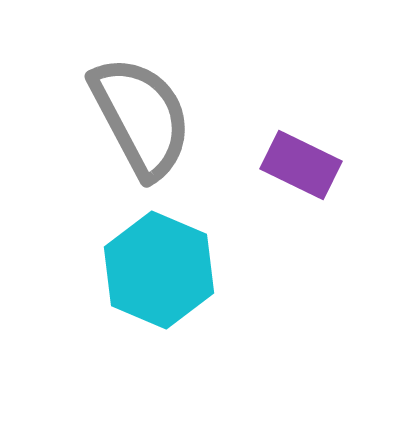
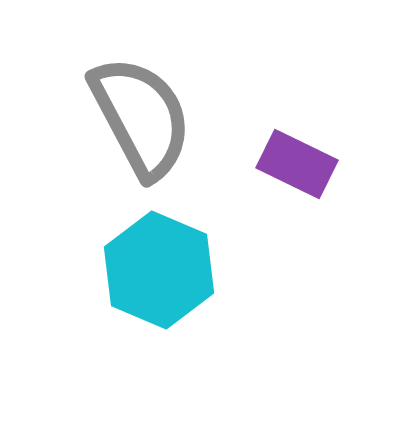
purple rectangle: moved 4 px left, 1 px up
